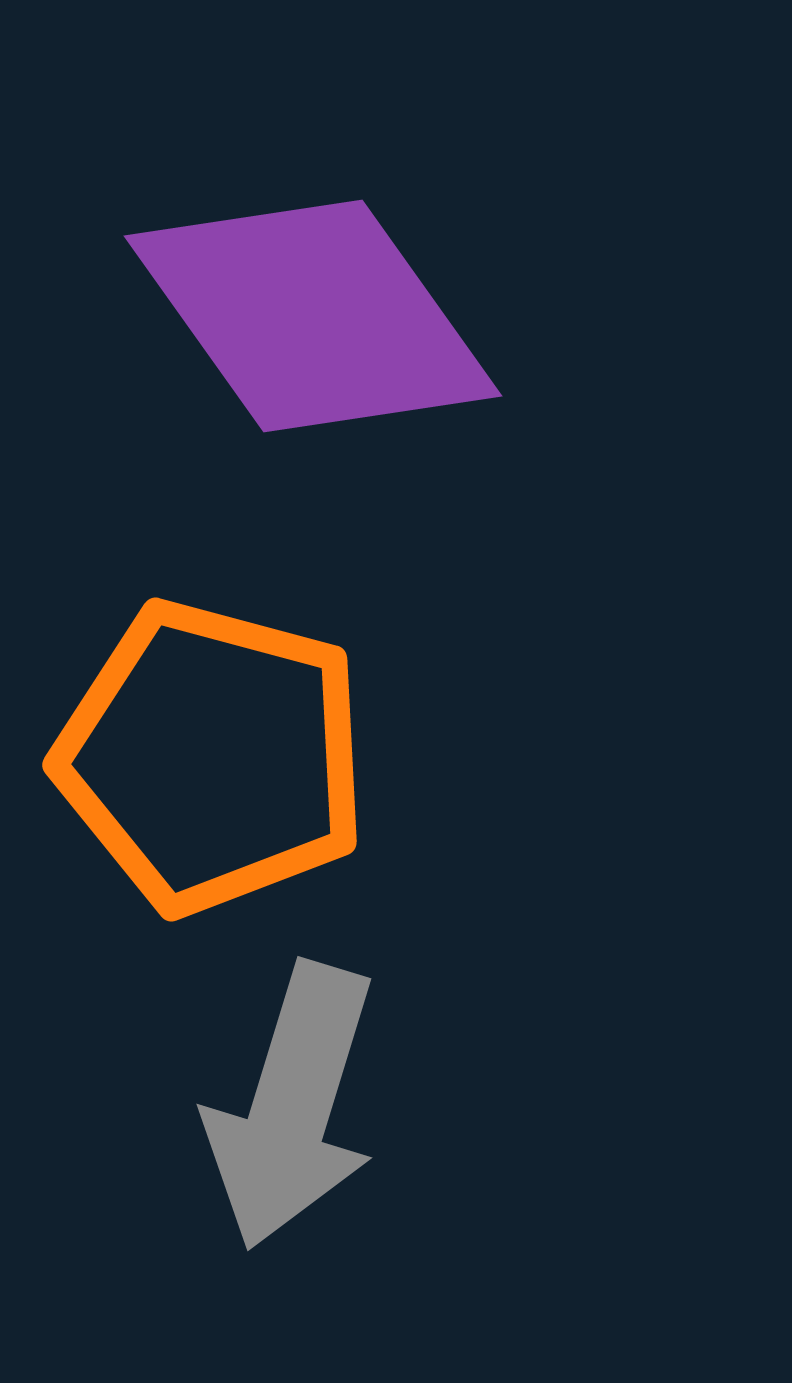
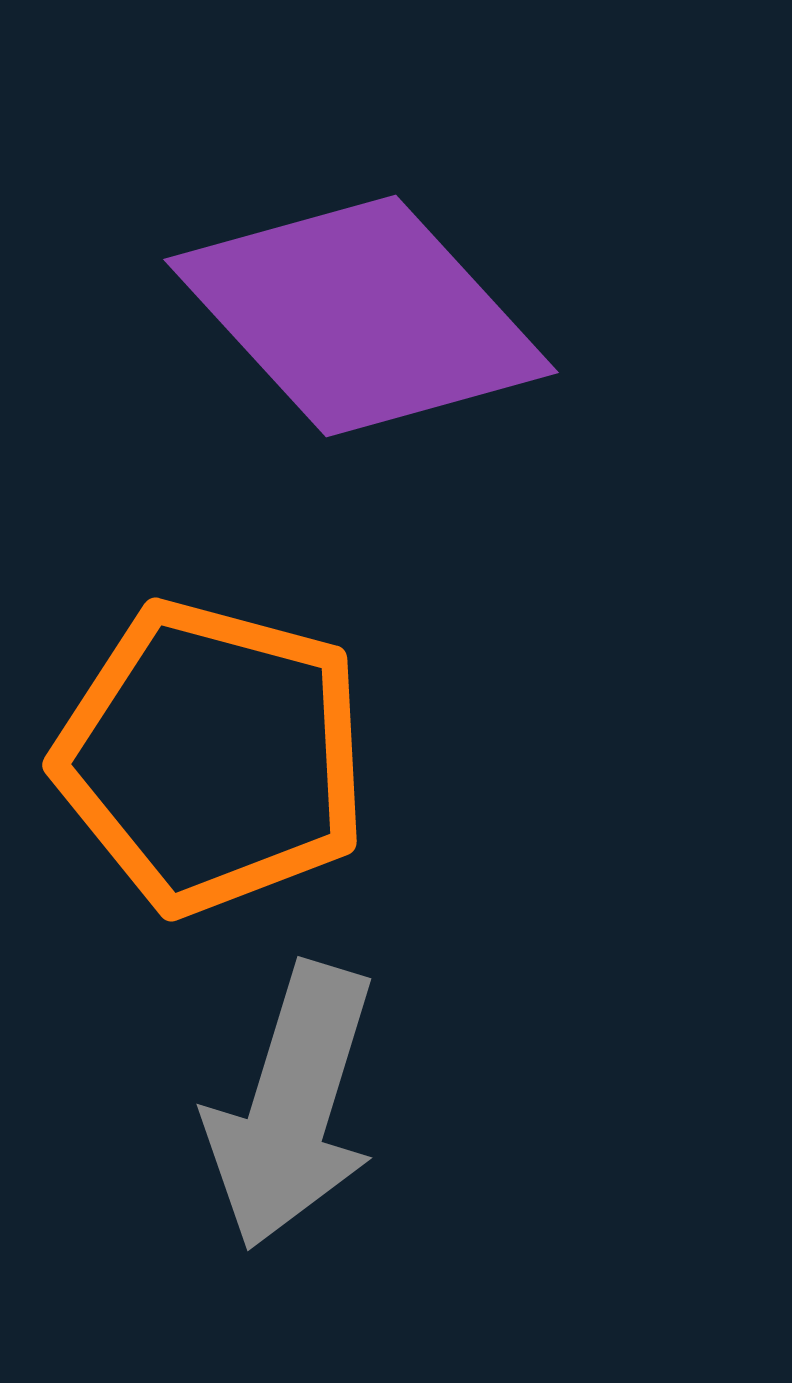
purple diamond: moved 48 px right; rotated 7 degrees counterclockwise
